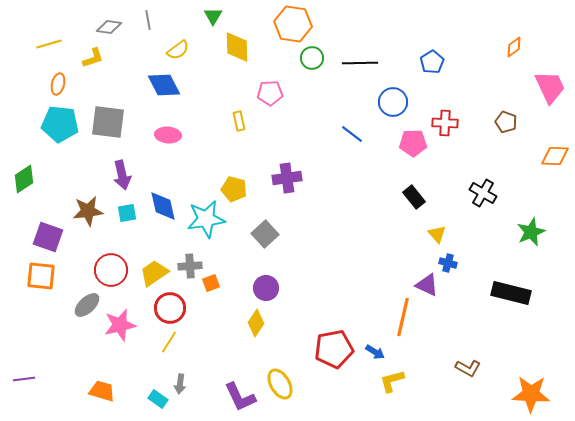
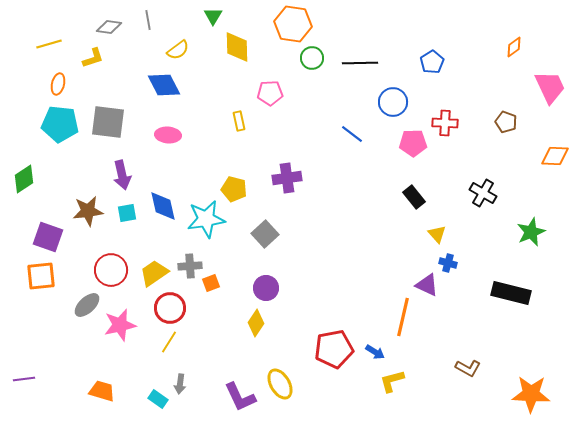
orange square at (41, 276): rotated 12 degrees counterclockwise
